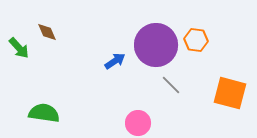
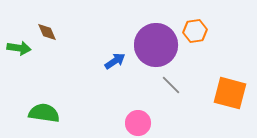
orange hexagon: moved 1 px left, 9 px up; rotated 15 degrees counterclockwise
green arrow: rotated 40 degrees counterclockwise
